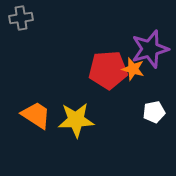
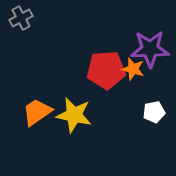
gray cross: rotated 20 degrees counterclockwise
purple star: rotated 15 degrees clockwise
red pentagon: moved 2 px left
orange trapezoid: moved 1 px right, 3 px up; rotated 68 degrees counterclockwise
yellow star: moved 2 px left, 5 px up; rotated 15 degrees clockwise
